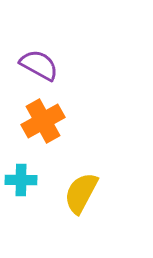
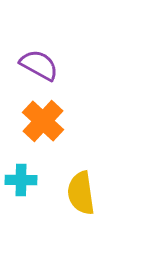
orange cross: rotated 18 degrees counterclockwise
yellow semicircle: rotated 36 degrees counterclockwise
